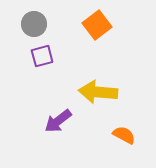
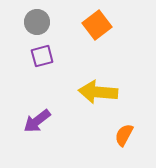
gray circle: moved 3 px right, 2 px up
purple arrow: moved 21 px left
orange semicircle: rotated 90 degrees counterclockwise
